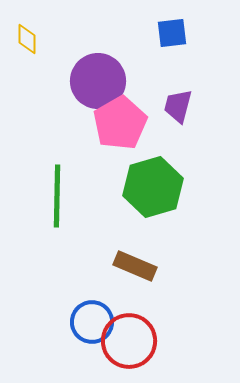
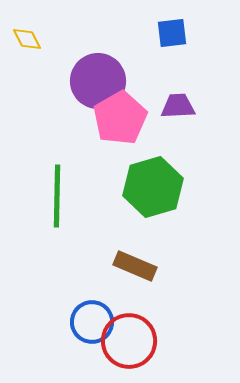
yellow diamond: rotated 28 degrees counterclockwise
purple trapezoid: rotated 72 degrees clockwise
pink pentagon: moved 5 px up
